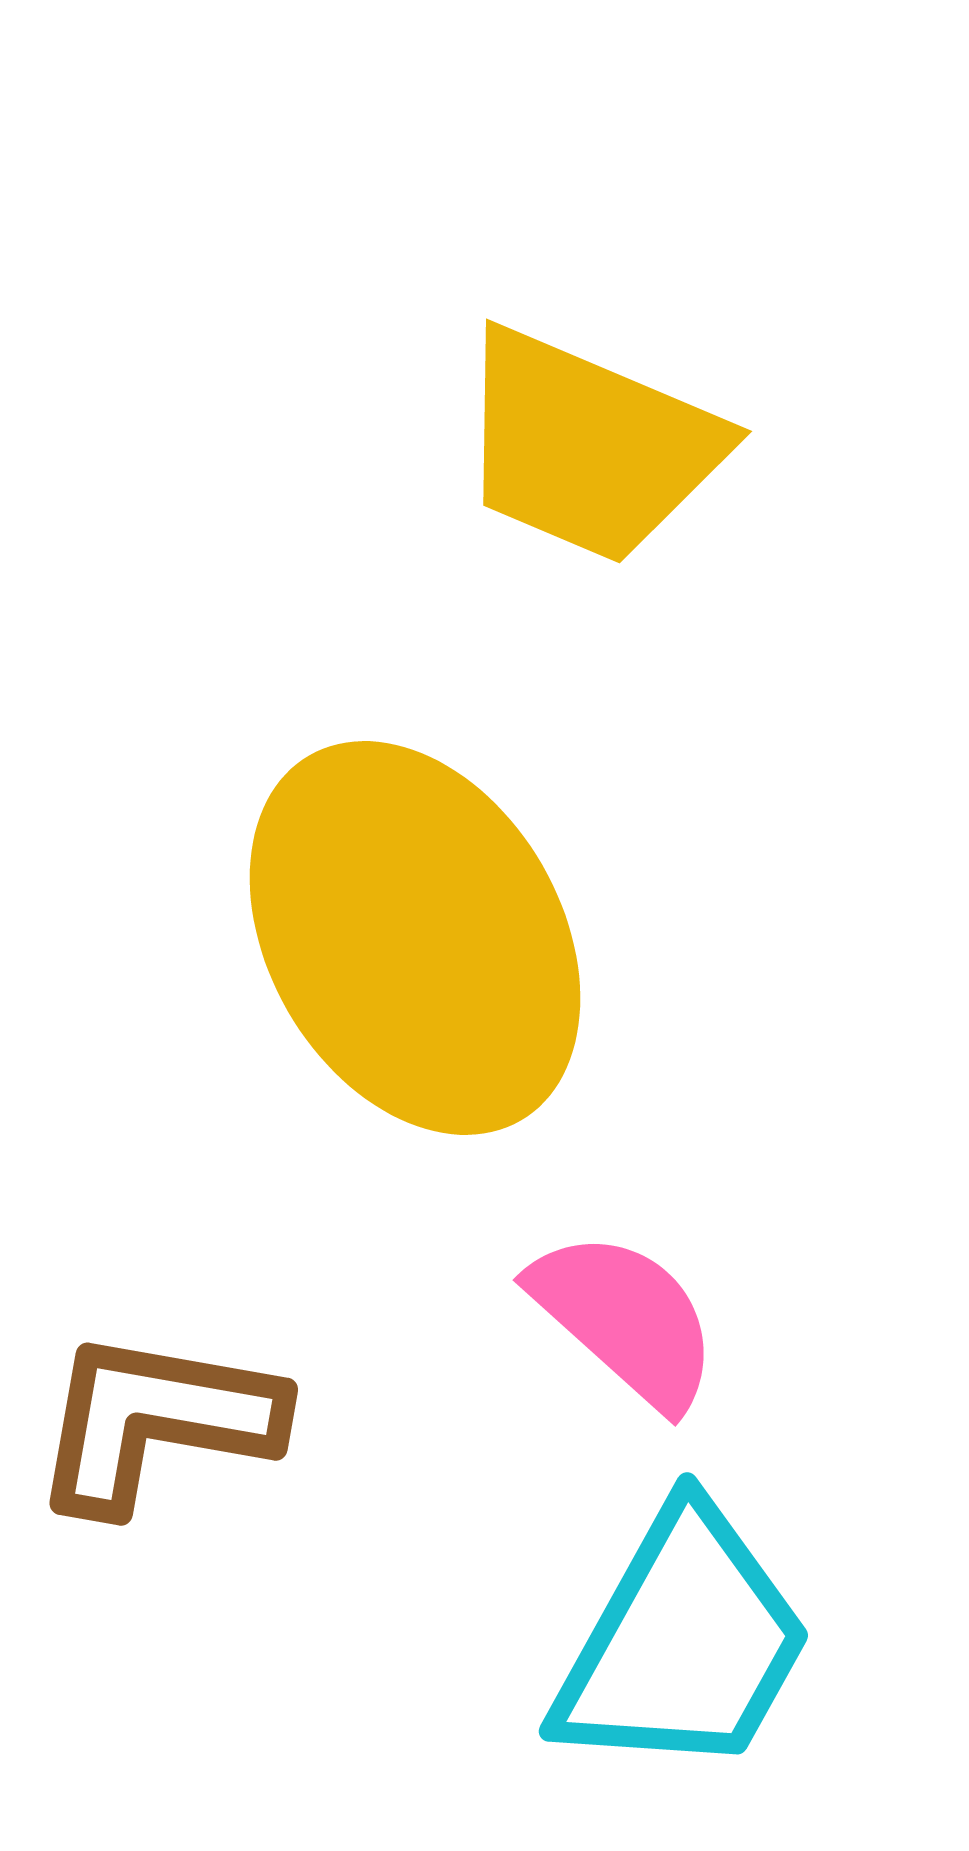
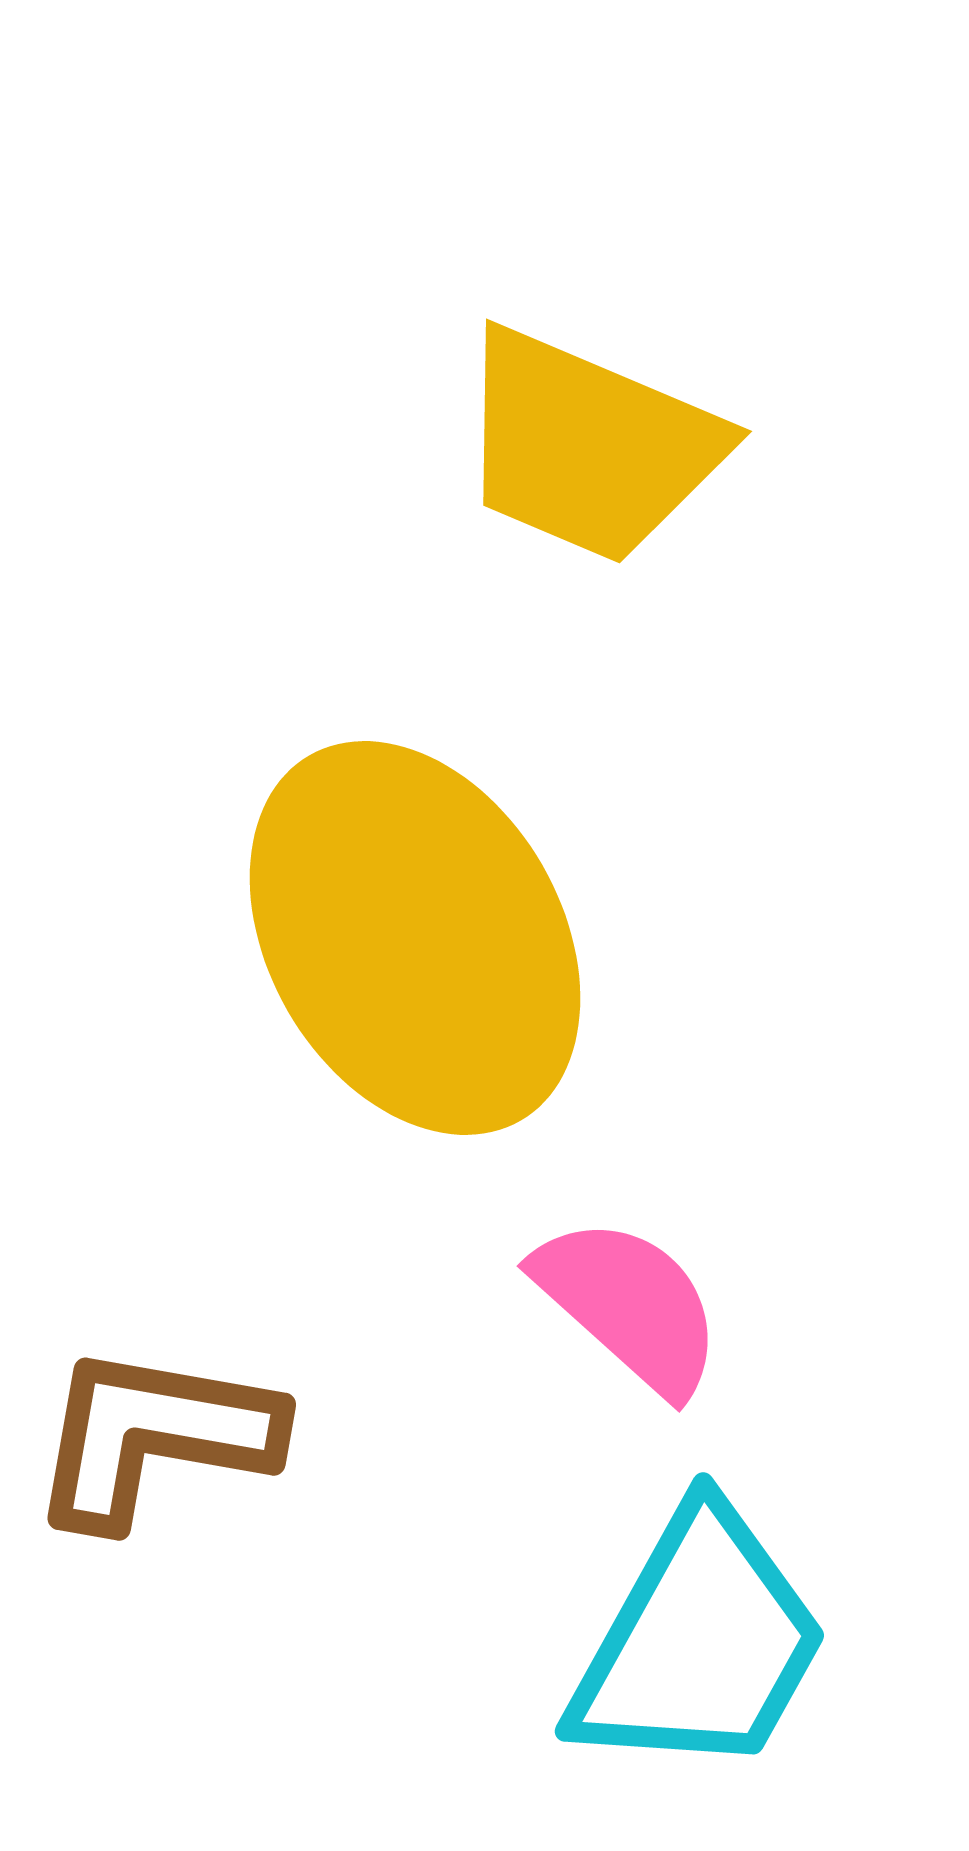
pink semicircle: moved 4 px right, 14 px up
brown L-shape: moved 2 px left, 15 px down
cyan trapezoid: moved 16 px right
